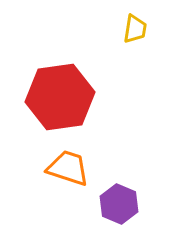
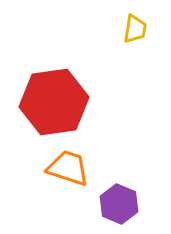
red hexagon: moved 6 px left, 5 px down
